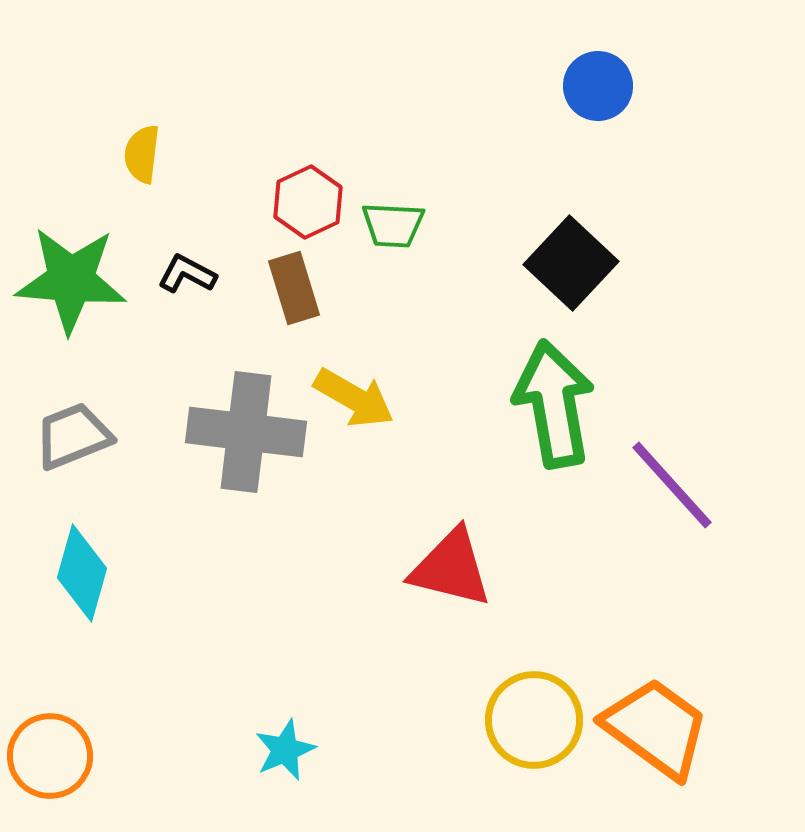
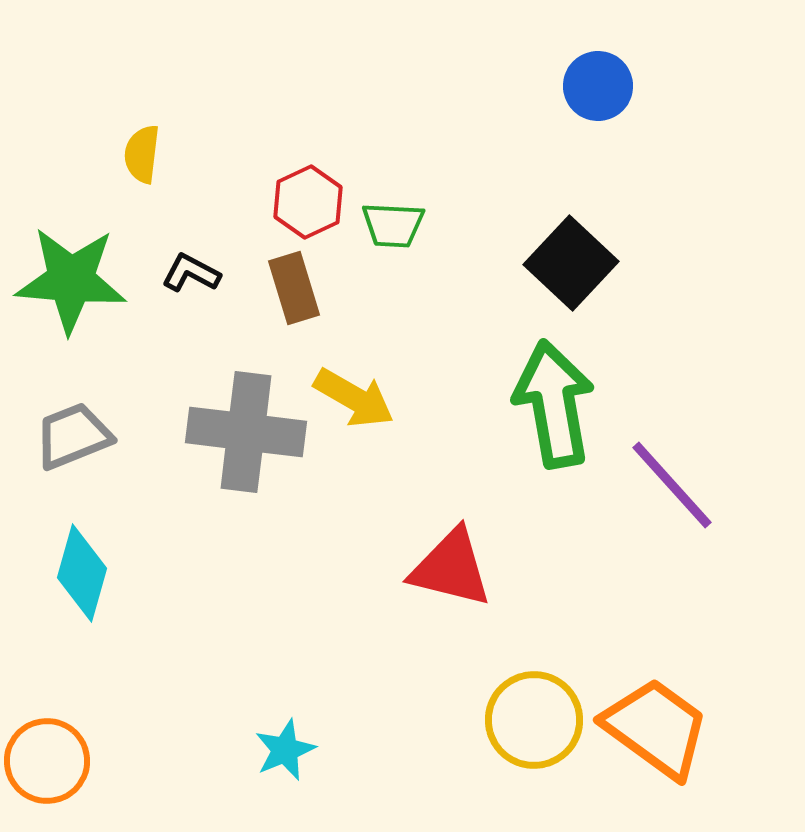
black L-shape: moved 4 px right, 1 px up
orange circle: moved 3 px left, 5 px down
